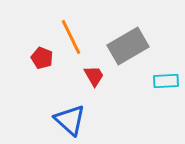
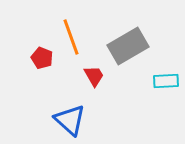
orange line: rotated 6 degrees clockwise
